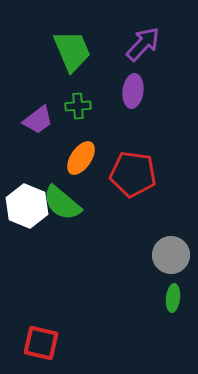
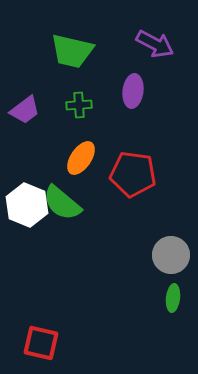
purple arrow: moved 12 px right; rotated 75 degrees clockwise
green trapezoid: rotated 126 degrees clockwise
green cross: moved 1 px right, 1 px up
purple trapezoid: moved 13 px left, 10 px up
white hexagon: moved 1 px up
